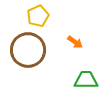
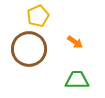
brown circle: moved 1 px right, 1 px up
green trapezoid: moved 9 px left
